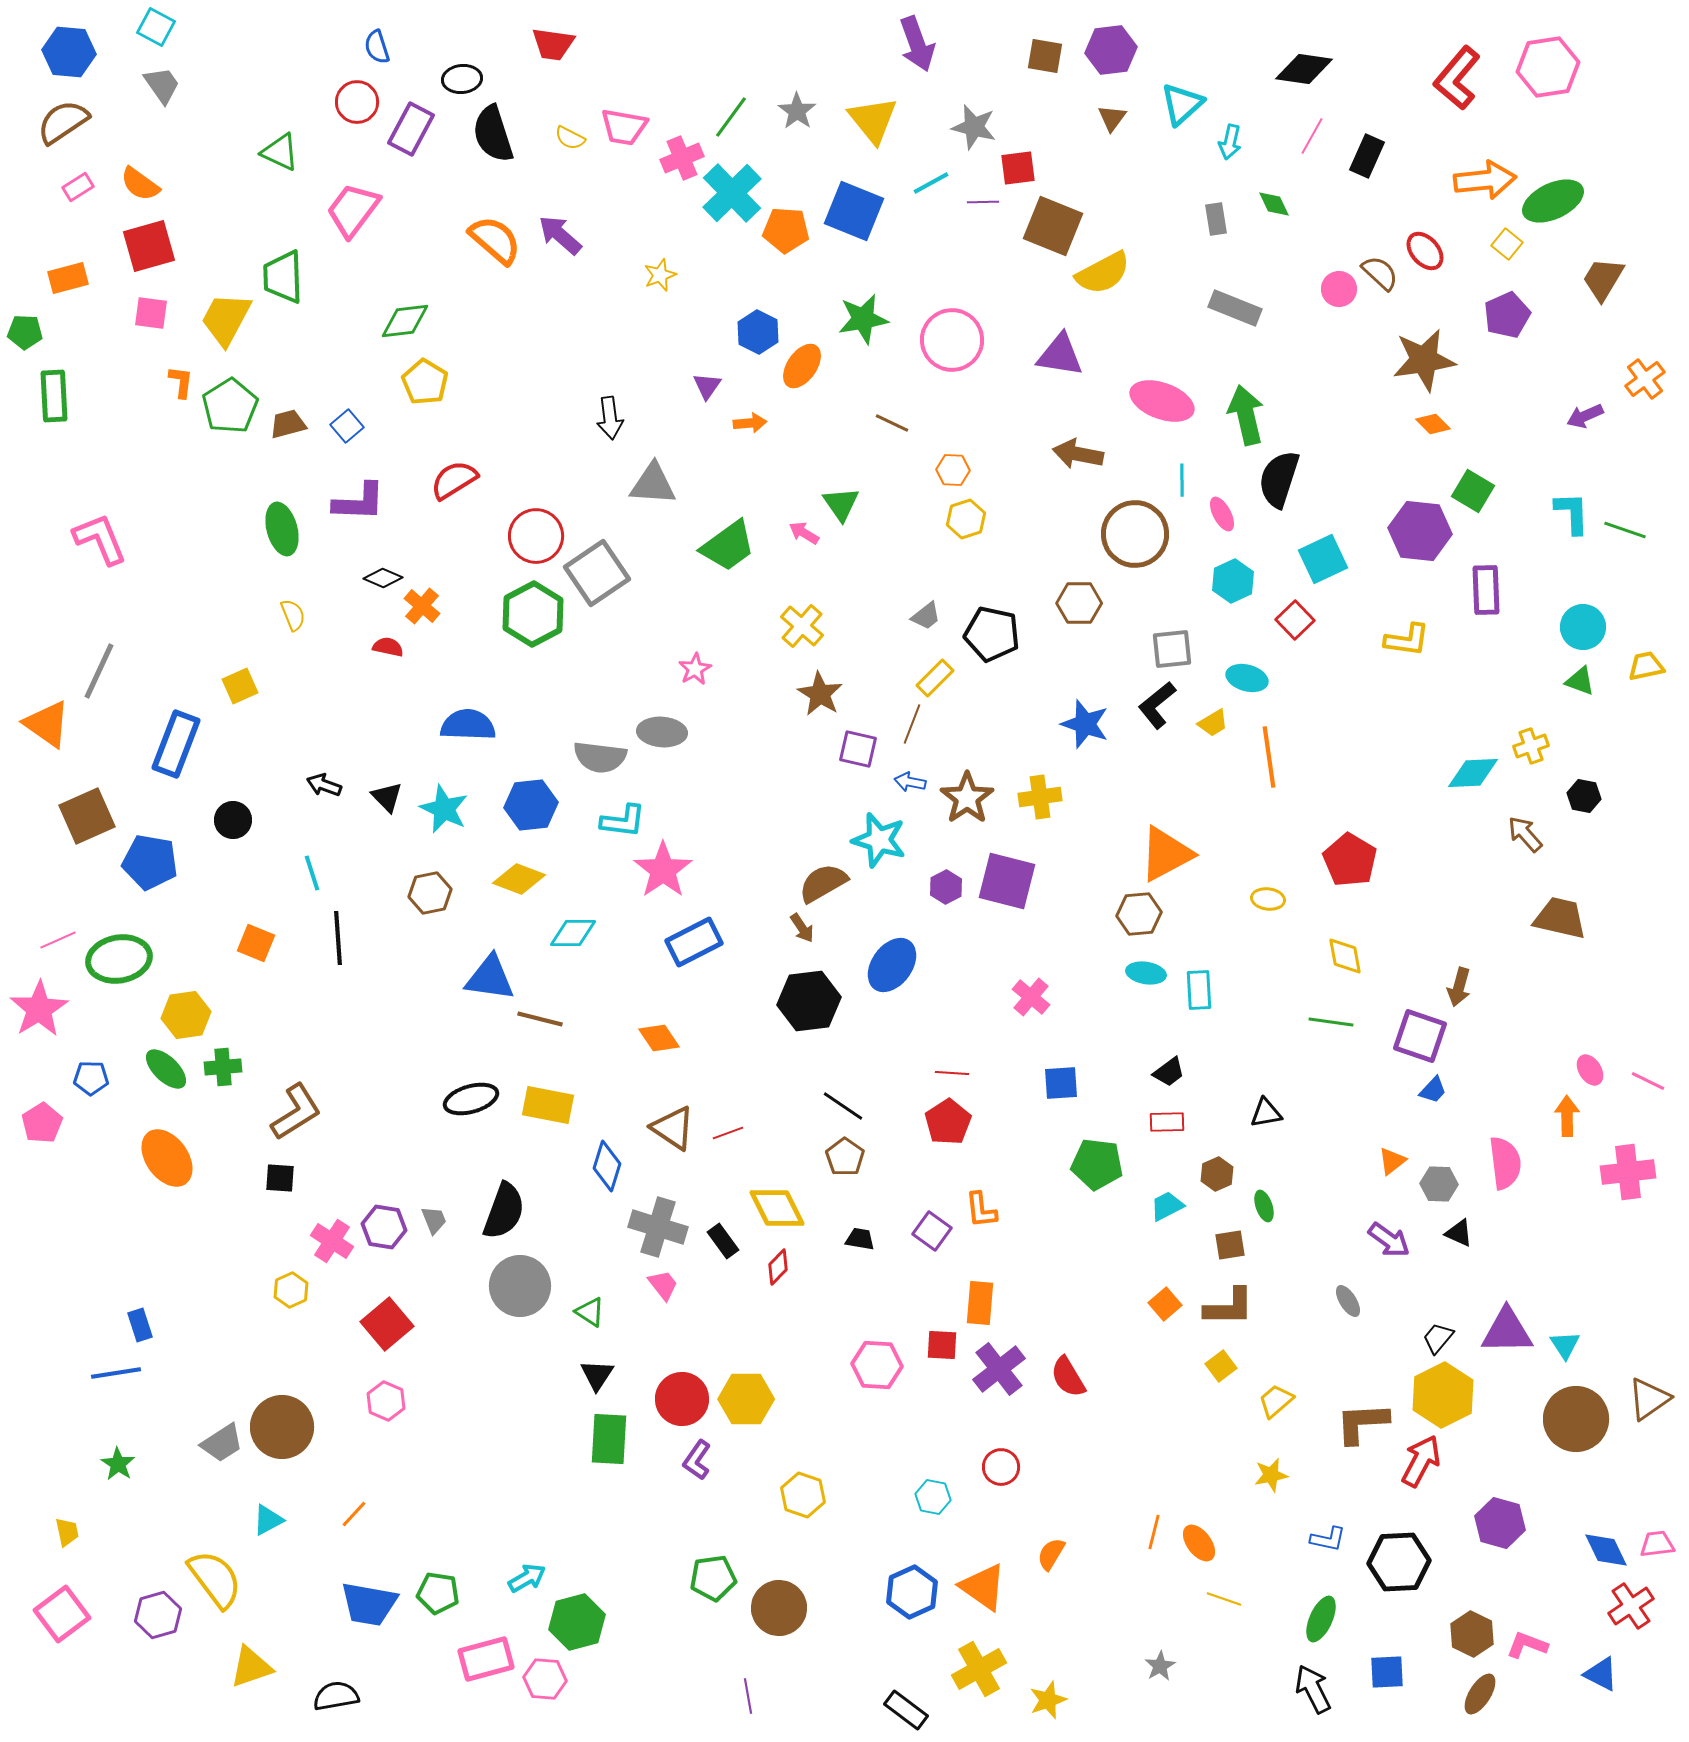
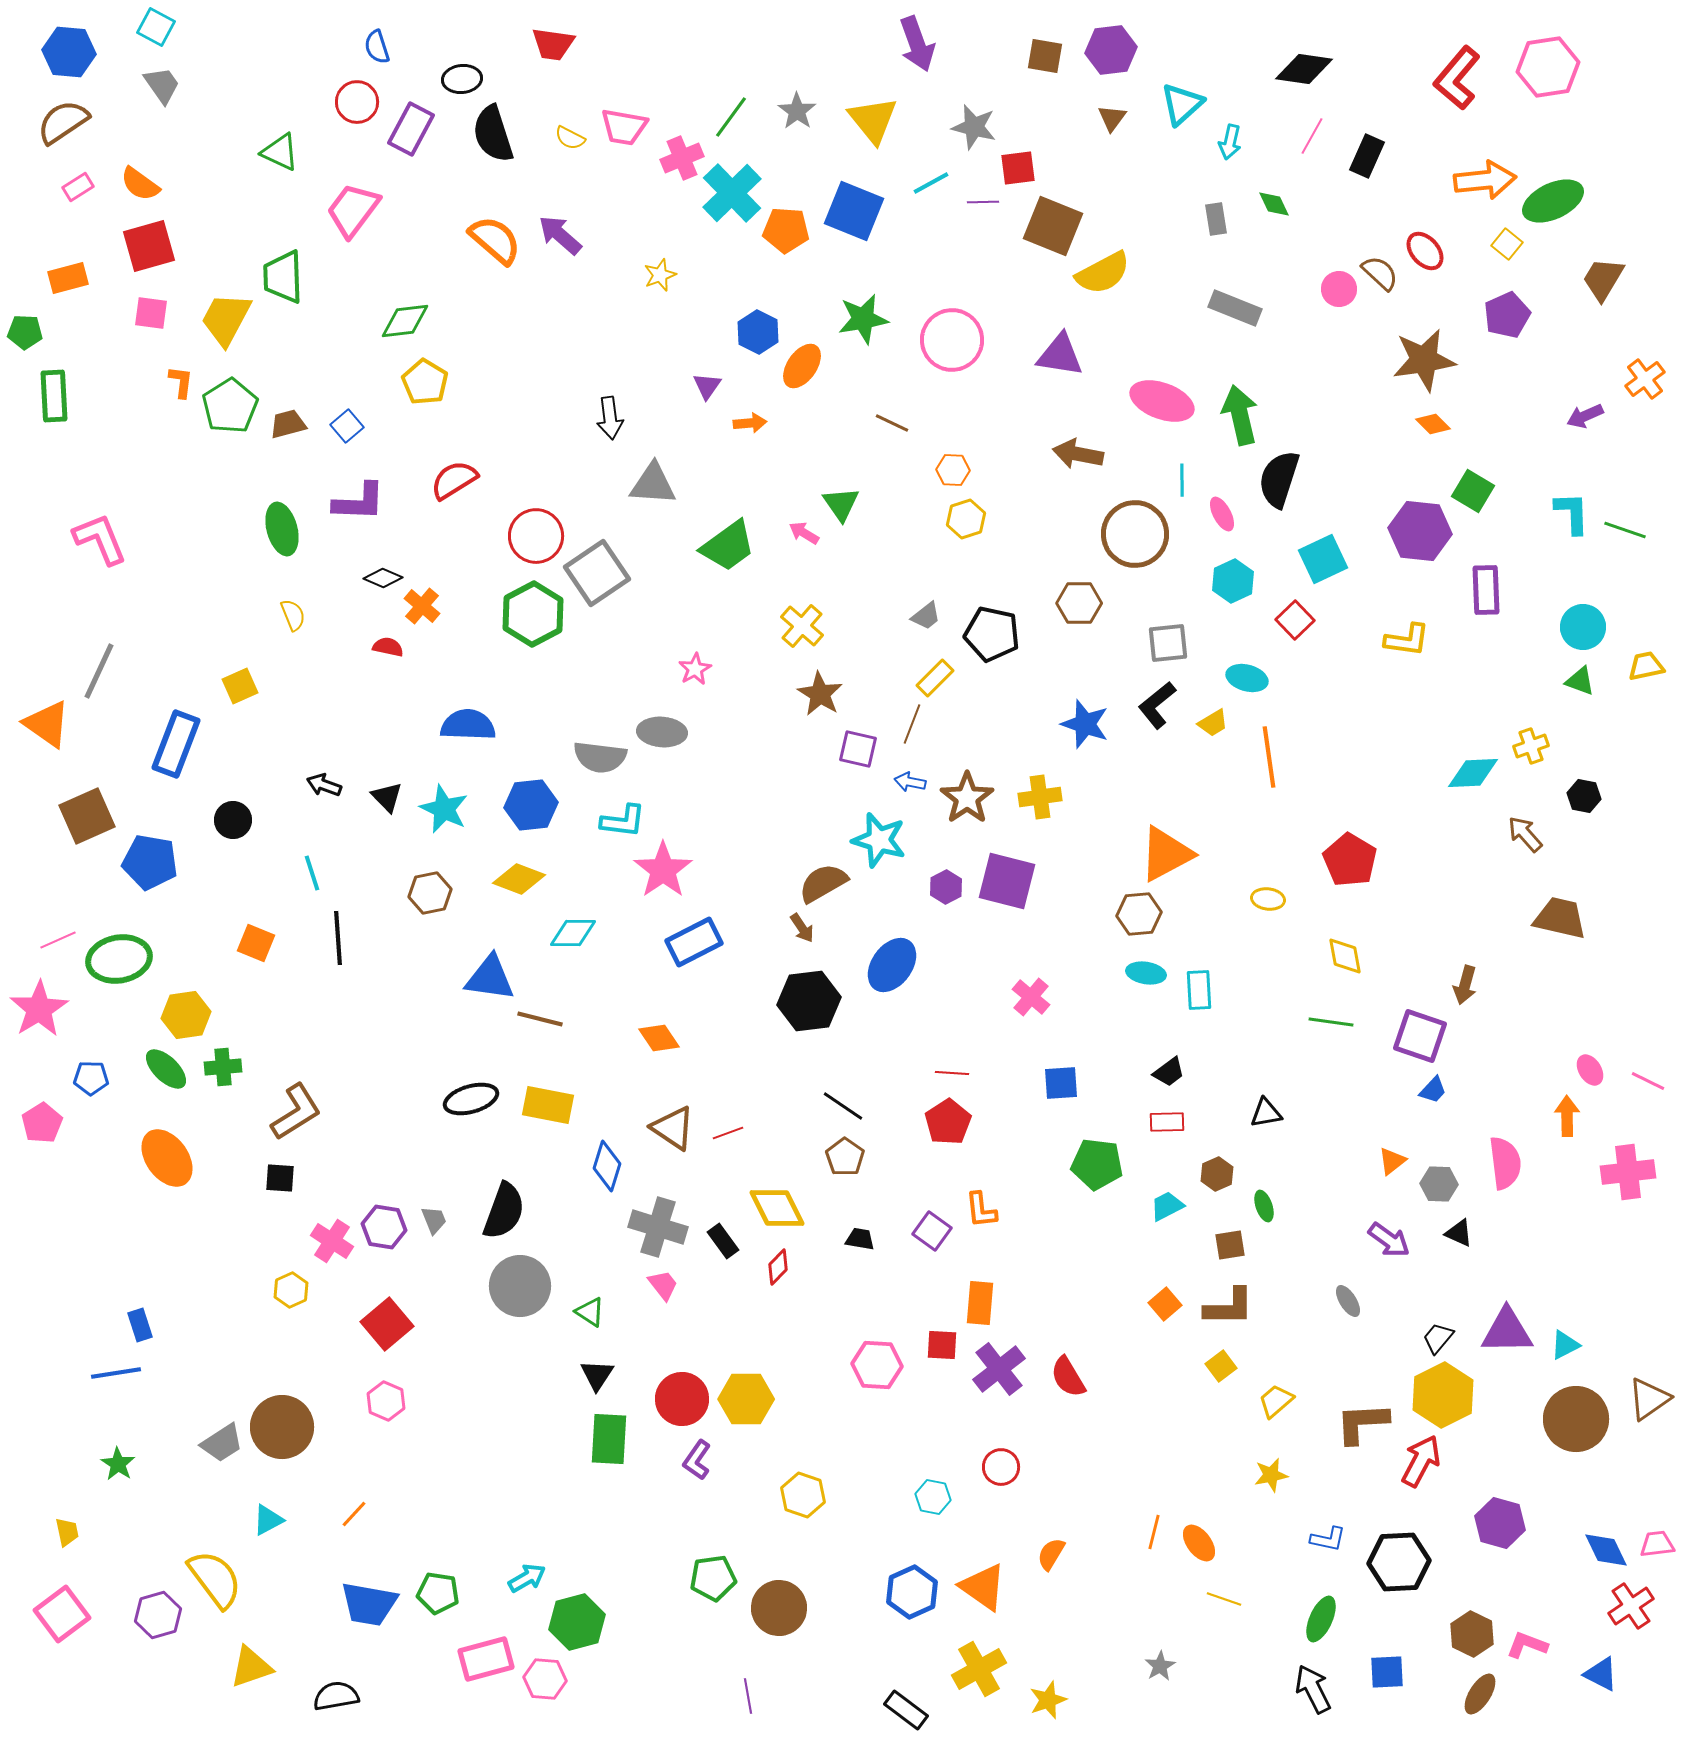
green arrow at (1246, 415): moved 6 px left
gray square at (1172, 649): moved 4 px left, 6 px up
brown arrow at (1459, 987): moved 6 px right, 2 px up
cyan triangle at (1565, 1345): rotated 36 degrees clockwise
